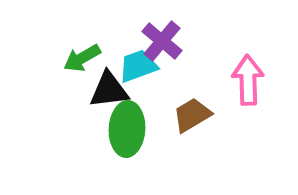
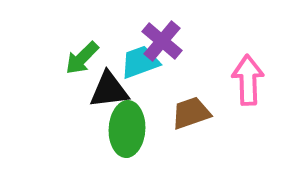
green arrow: rotated 15 degrees counterclockwise
cyan trapezoid: moved 2 px right, 4 px up
brown trapezoid: moved 1 px left, 2 px up; rotated 12 degrees clockwise
